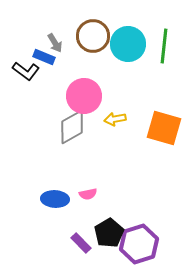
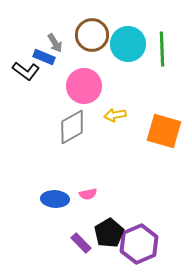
brown circle: moved 1 px left, 1 px up
green line: moved 2 px left, 3 px down; rotated 8 degrees counterclockwise
pink circle: moved 10 px up
yellow arrow: moved 4 px up
orange square: moved 3 px down
purple hexagon: rotated 6 degrees counterclockwise
